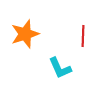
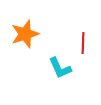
red line: moved 7 px down
